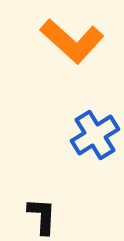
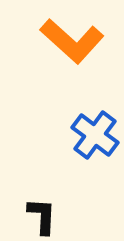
blue cross: rotated 21 degrees counterclockwise
